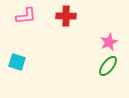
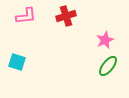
red cross: rotated 18 degrees counterclockwise
pink star: moved 4 px left, 2 px up
